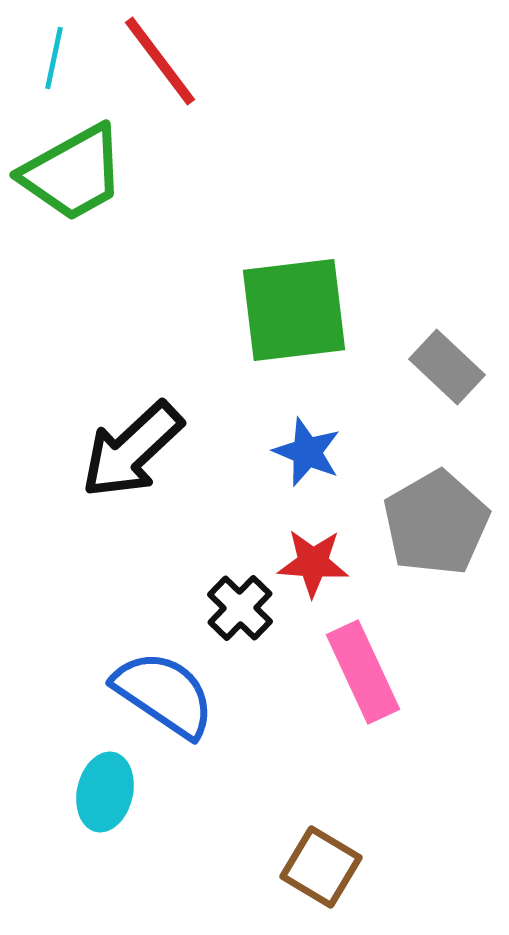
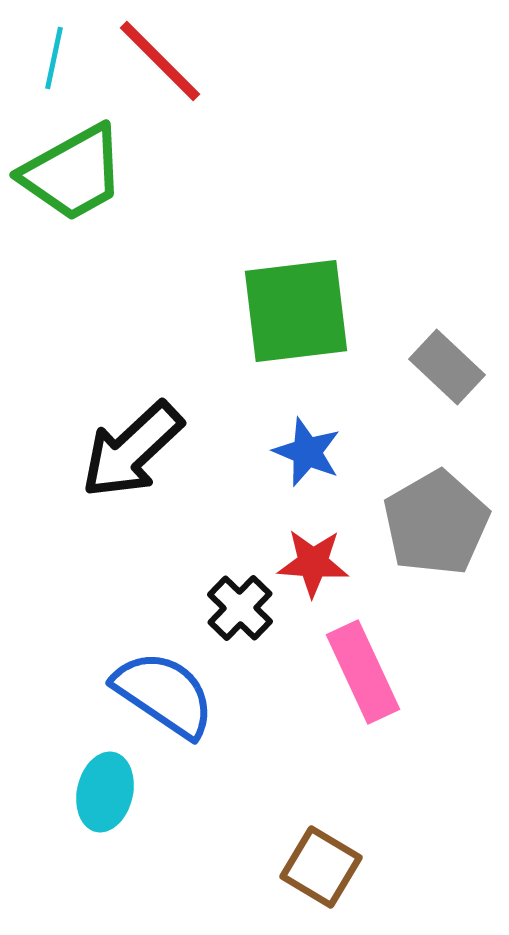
red line: rotated 8 degrees counterclockwise
green square: moved 2 px right, 1 px down
